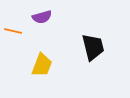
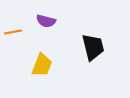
purple semicircle: moved 4 px right, 4 px down; rotated 30 degrees clockwise
orange line: moved 1 px down; rotated 24 degrees counterclockwise
